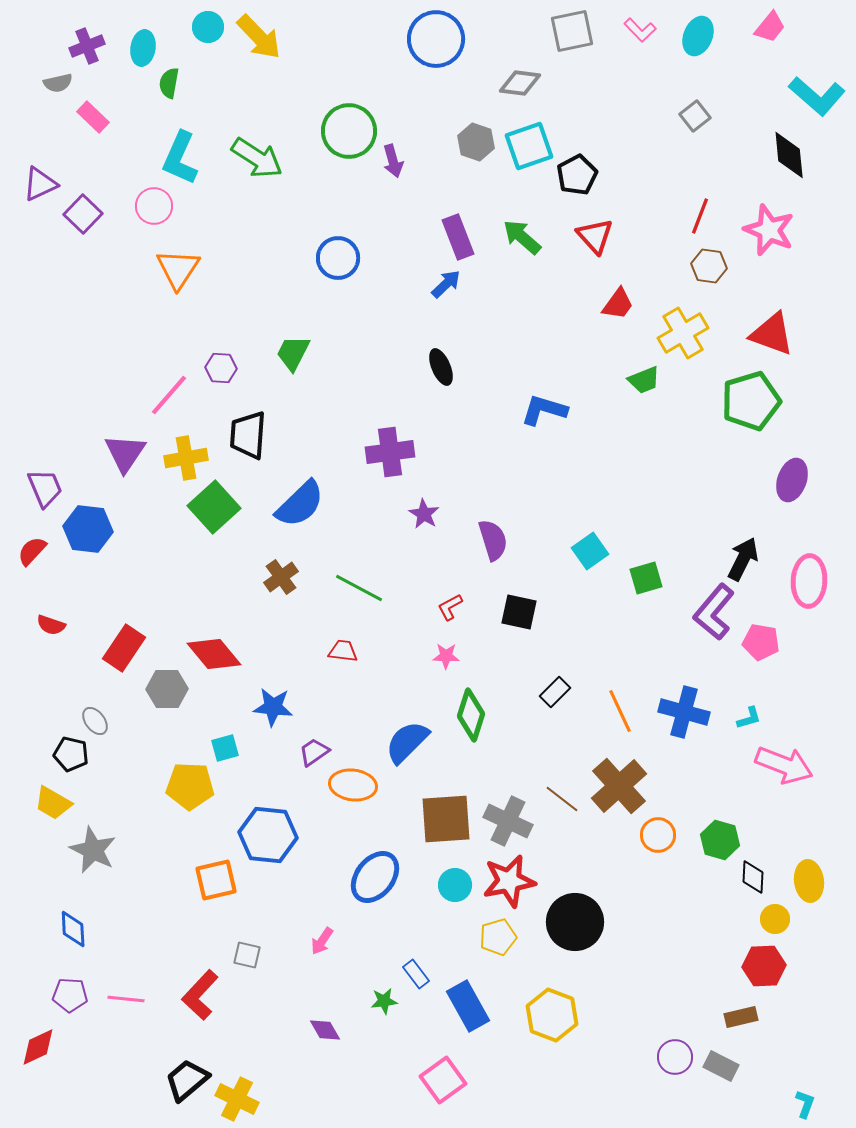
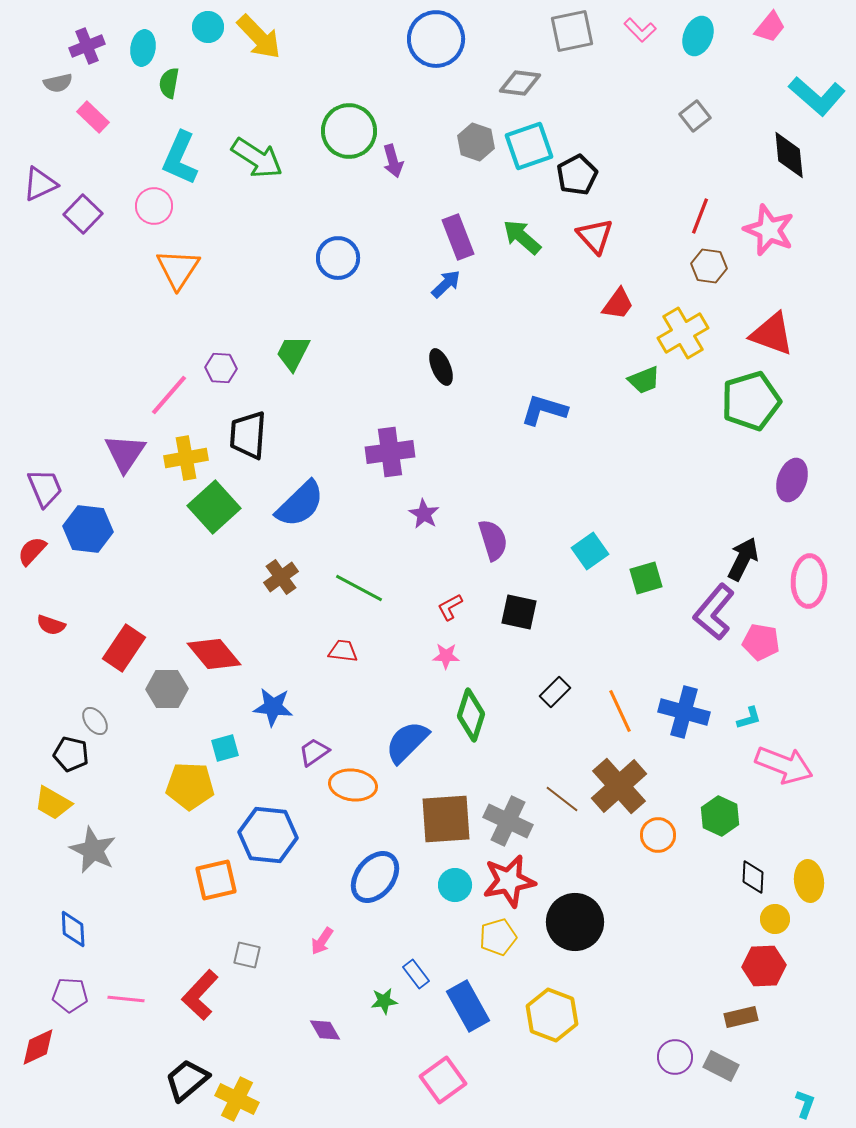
green hexagon at (720, 840): moved 24 px up; rotated 9 degrees clockwise
